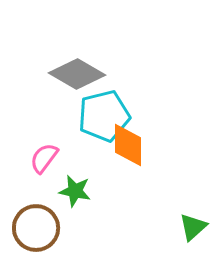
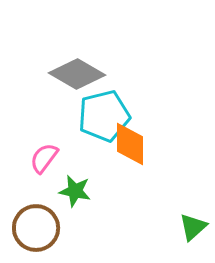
orange diamond: moved 2 px right, 1 px up
